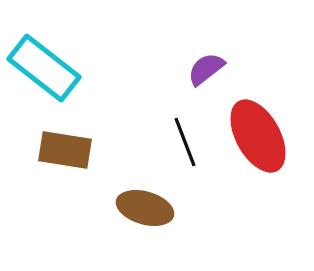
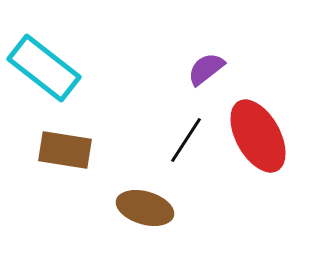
black line: moved 1 px right, 2 px up; rotated 54 degrees clockwise
